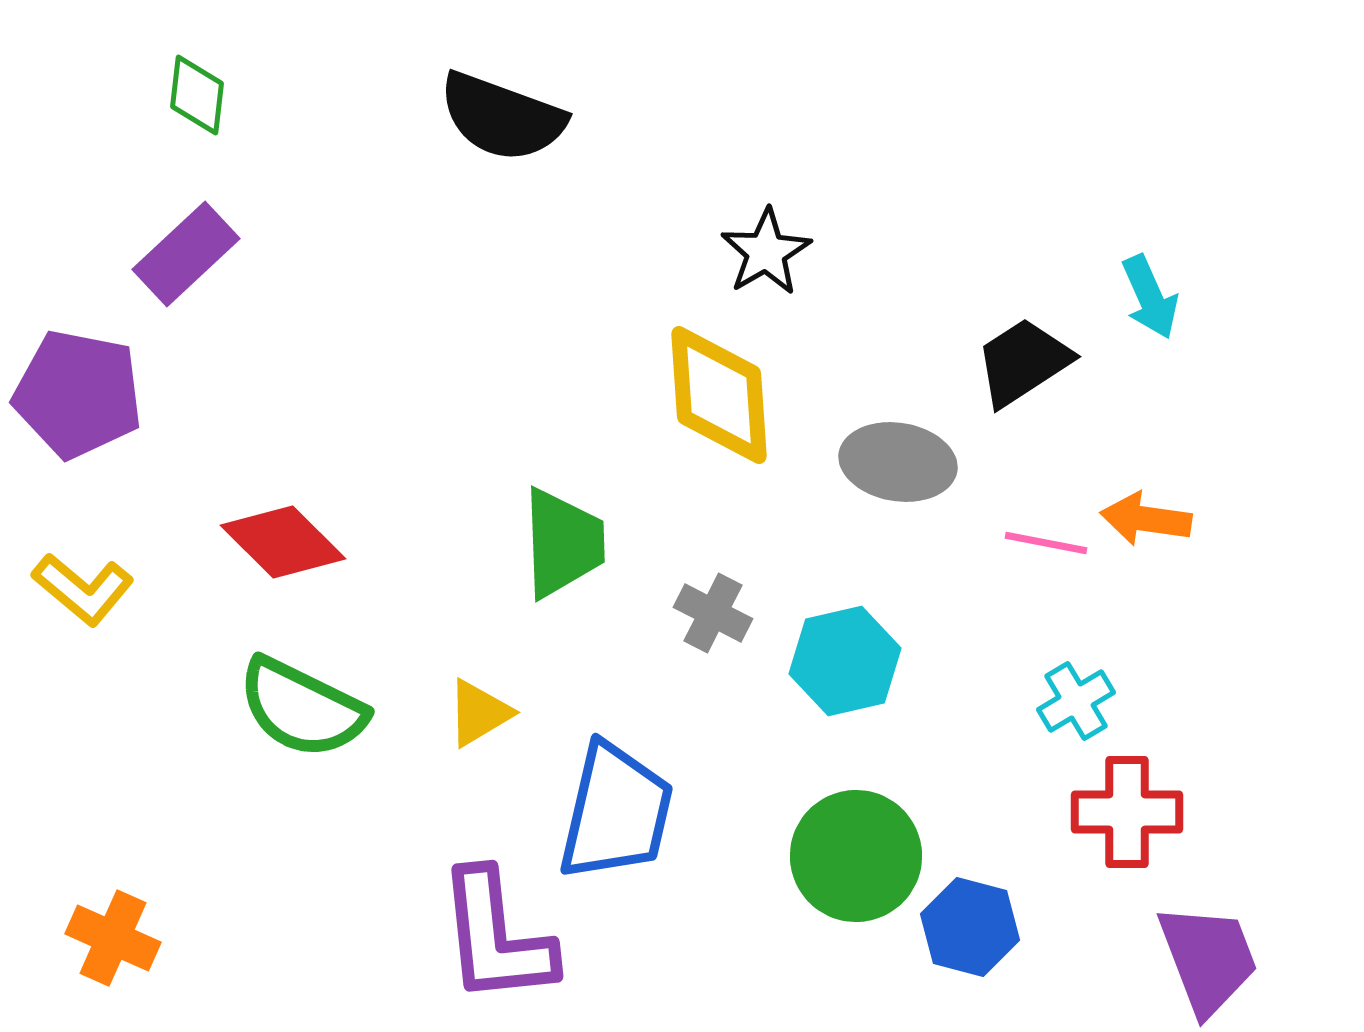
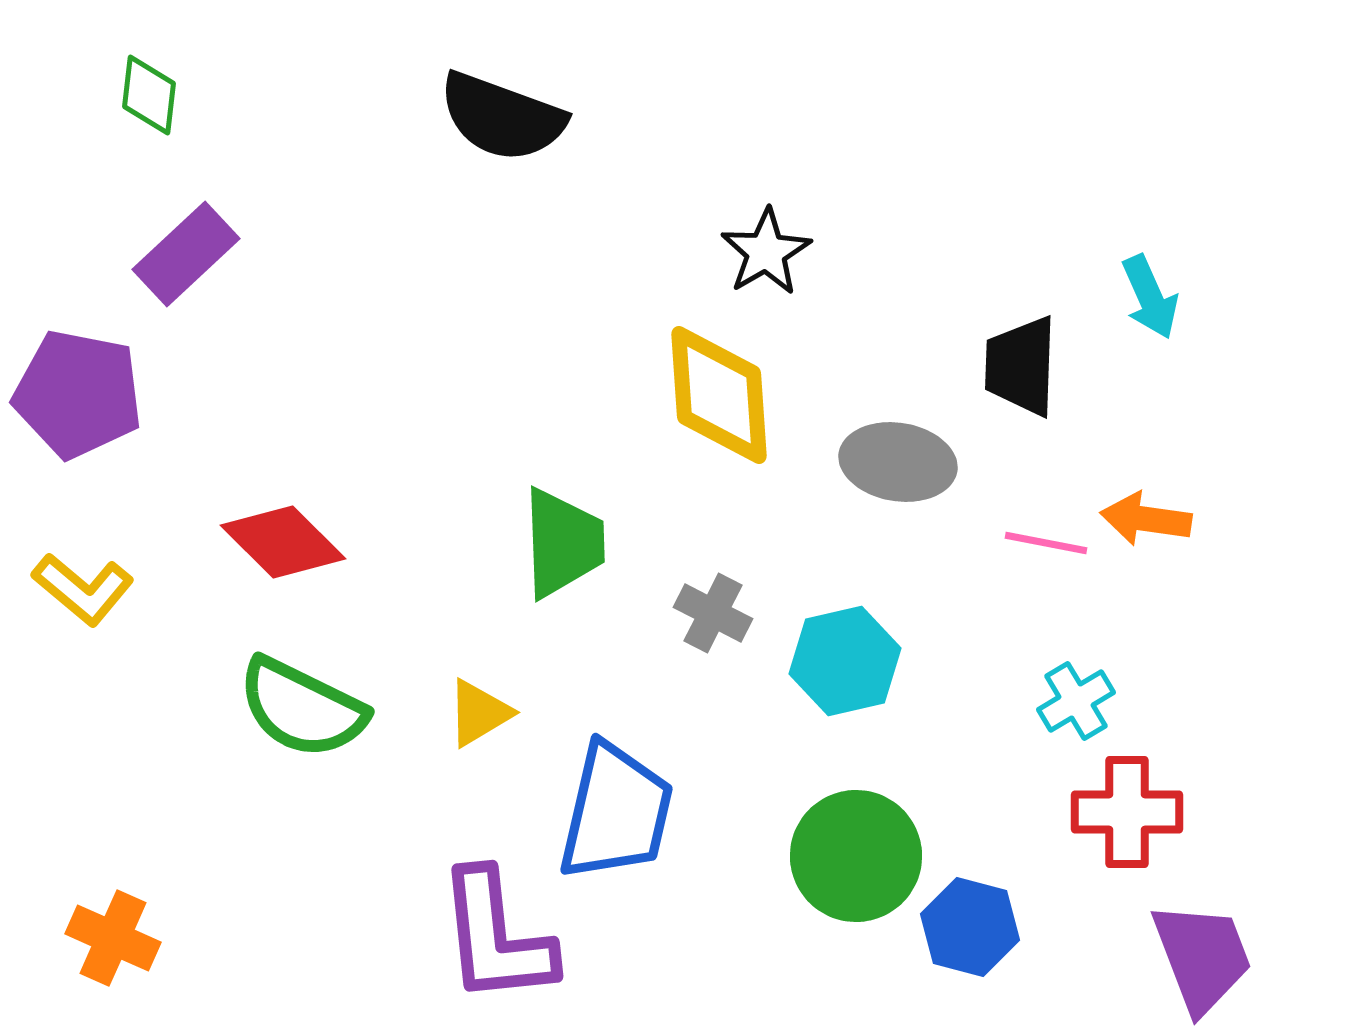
green diamond: moved 48 px left
black trapezoid: moved 2 px left, 4 px down; rotated 55 degrees counterclockwise
purple trapezoid: moved 6 px left, 2 px up
